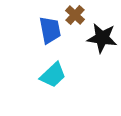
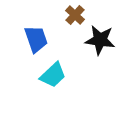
blue trapezoid: moved 14 px left, 9 px down; rotated 8 degrees counterclockwise
black star: moved 2 px left, 2 px down
